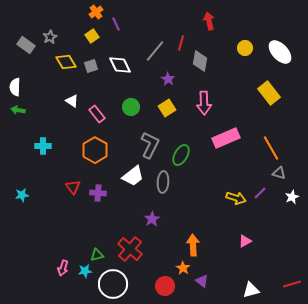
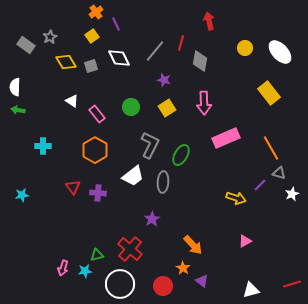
white diamond at (120, 65): moved 1 px left, 7 px up
purple star at (168, 79): moved 4 px left, 1 px down; rotated 16 degrees counterclockwise
purple line at (260, 193): moved 8 px up
white star at (292, 197): moved 3 px up
orange arrow at (193, 245): rotated 140 degrees clockwise
white circle at (113, 284): moved 7 px right
red circle at (165, 286): moved 2 px left
